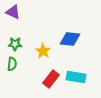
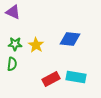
yellow star: moved 7 px left, 6 px up
red rectangle: rotated 24 degrees clockwise
